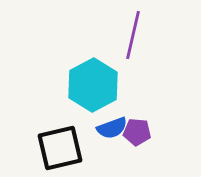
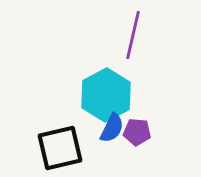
cyan hexagon: moved 13 px right, 10 px down
blue semicircle: rotated 44 degrees counterclockwise
